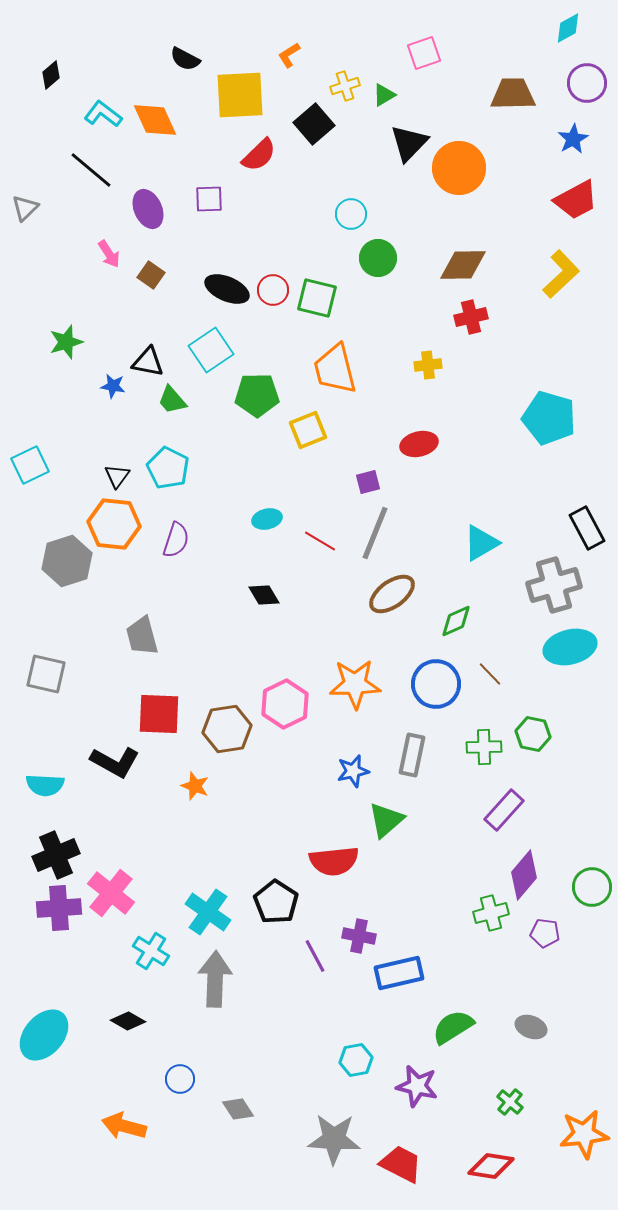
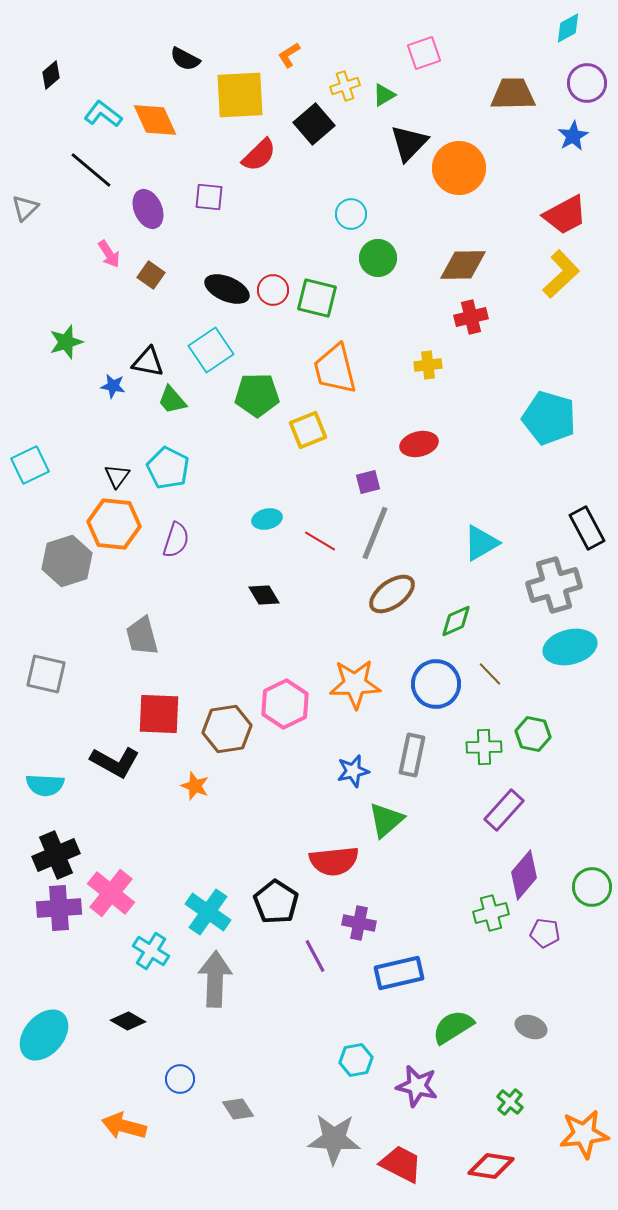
blue star at (573, 139): moved 3 px up
purple square at (209, 199): moved 2 px up; rotated 8 degrees clockwise
red trapezoid at (576, 200): moved 11 px left, 15 px down
purple cross at (359, 936): moved 13 px up
